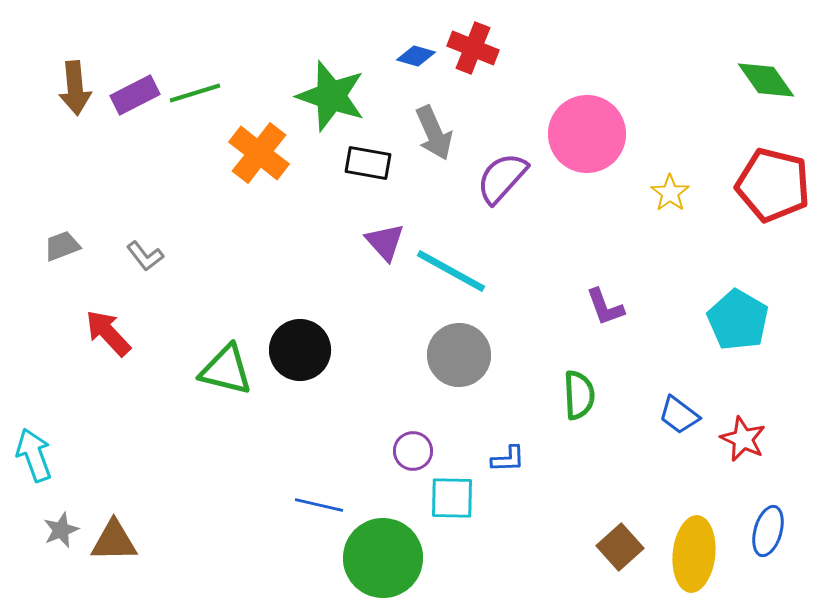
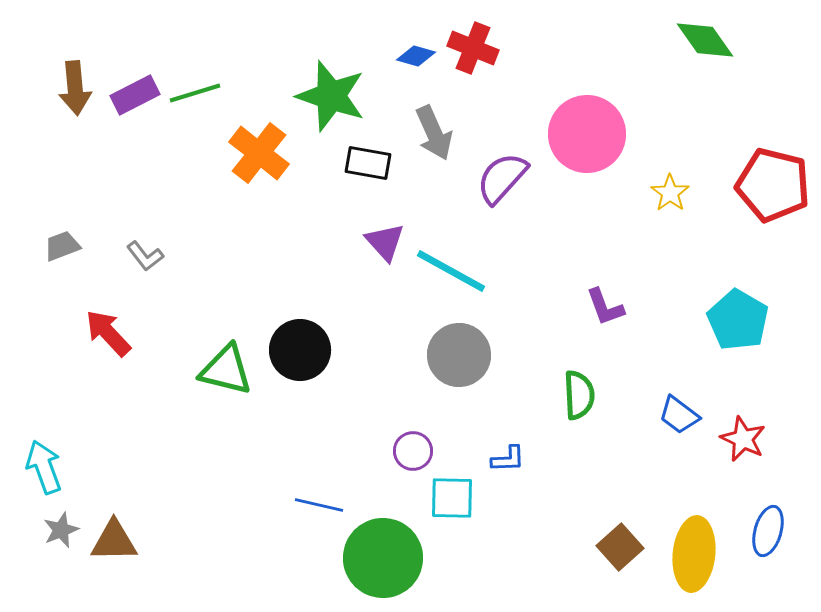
green diamond: moved 61 px left, 40 px up
cyan arrow: moved 10 px right, 12 px down
